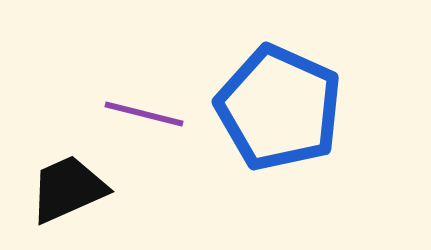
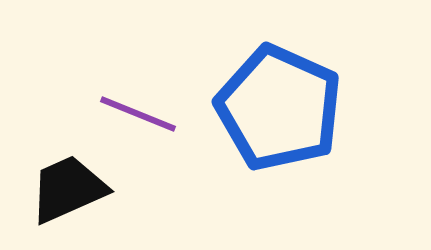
purple line: moved 6 px left; rotated 8 degrees clockwise
